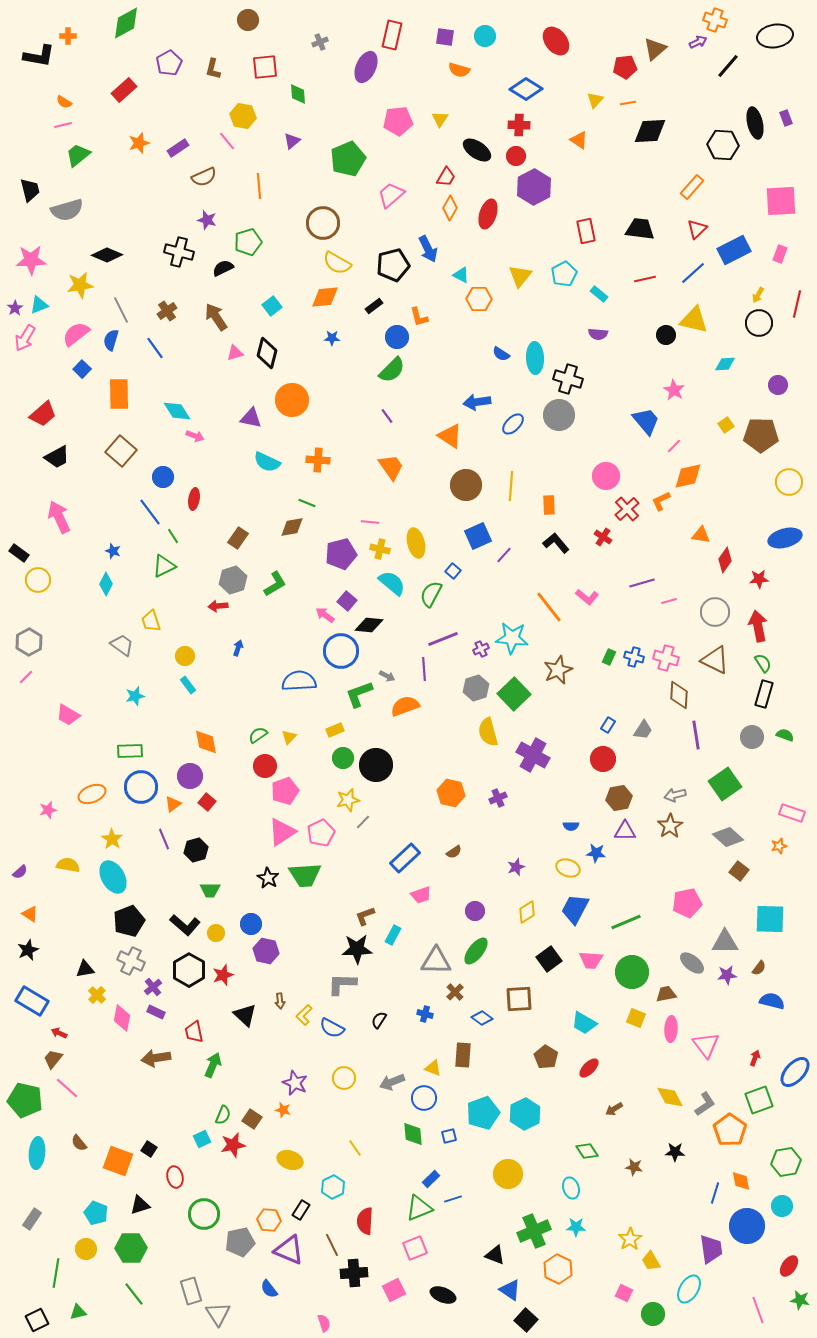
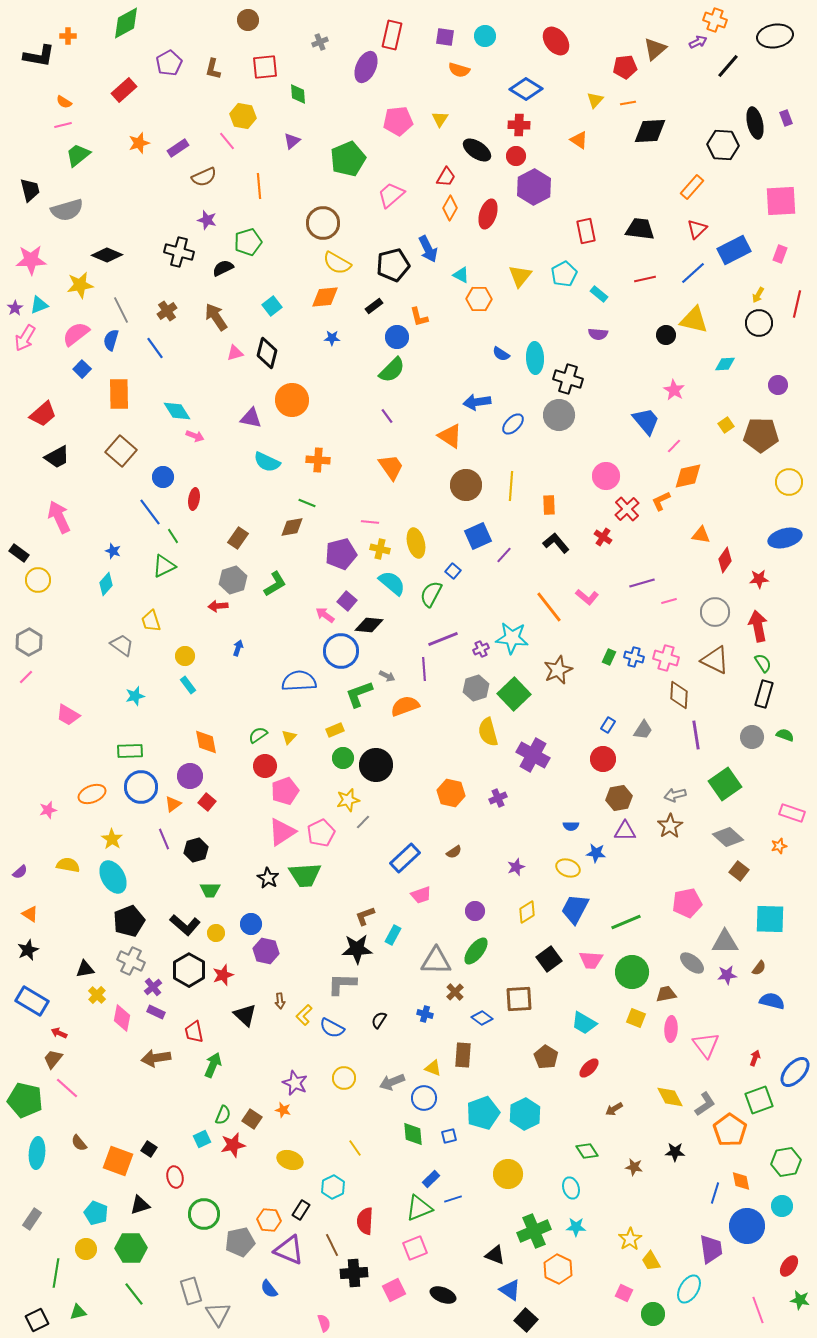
cyan diamond at (106, 584): rotated 15 degrees clockwise
